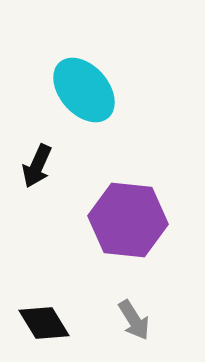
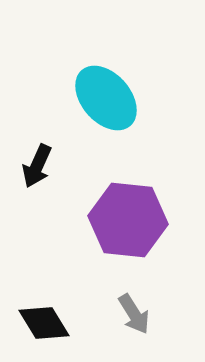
cyan ellipse: moved 22 px right, 8 px down
gray arrow: moved 6 px up
